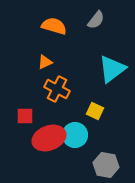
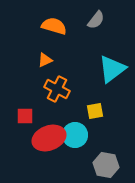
orange triangle: moved 2 px up
yellow square: rotated 36 degrees counterclockwise
